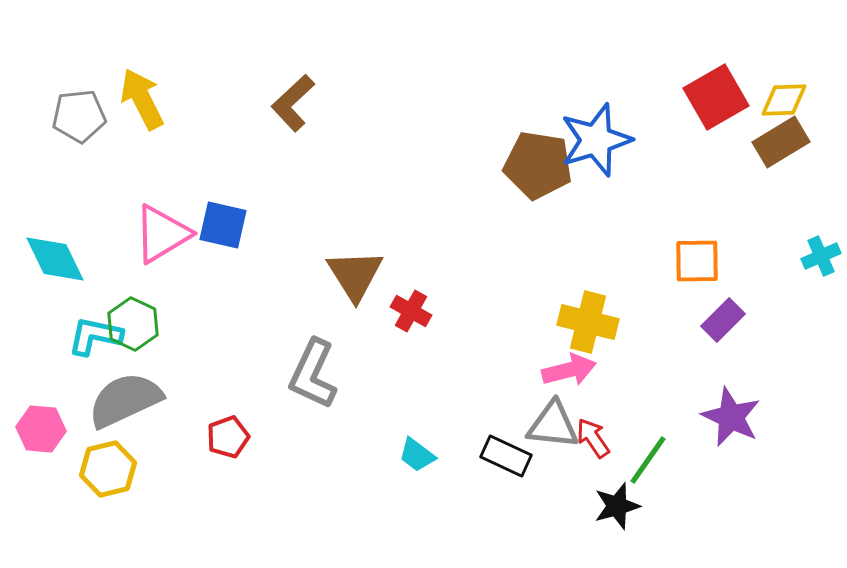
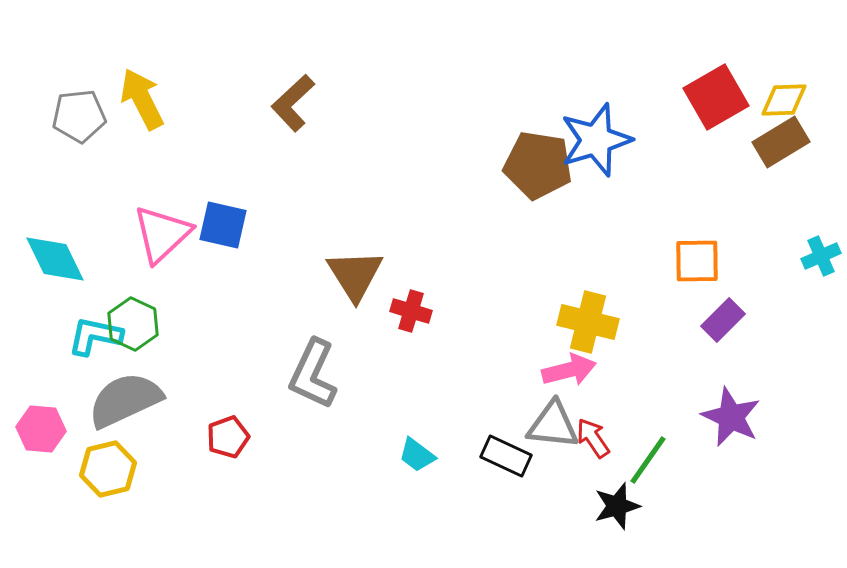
pink triangle: rotated 12 degrees counterclockwise
red cross: rotated 12 degrees counterclockwise
